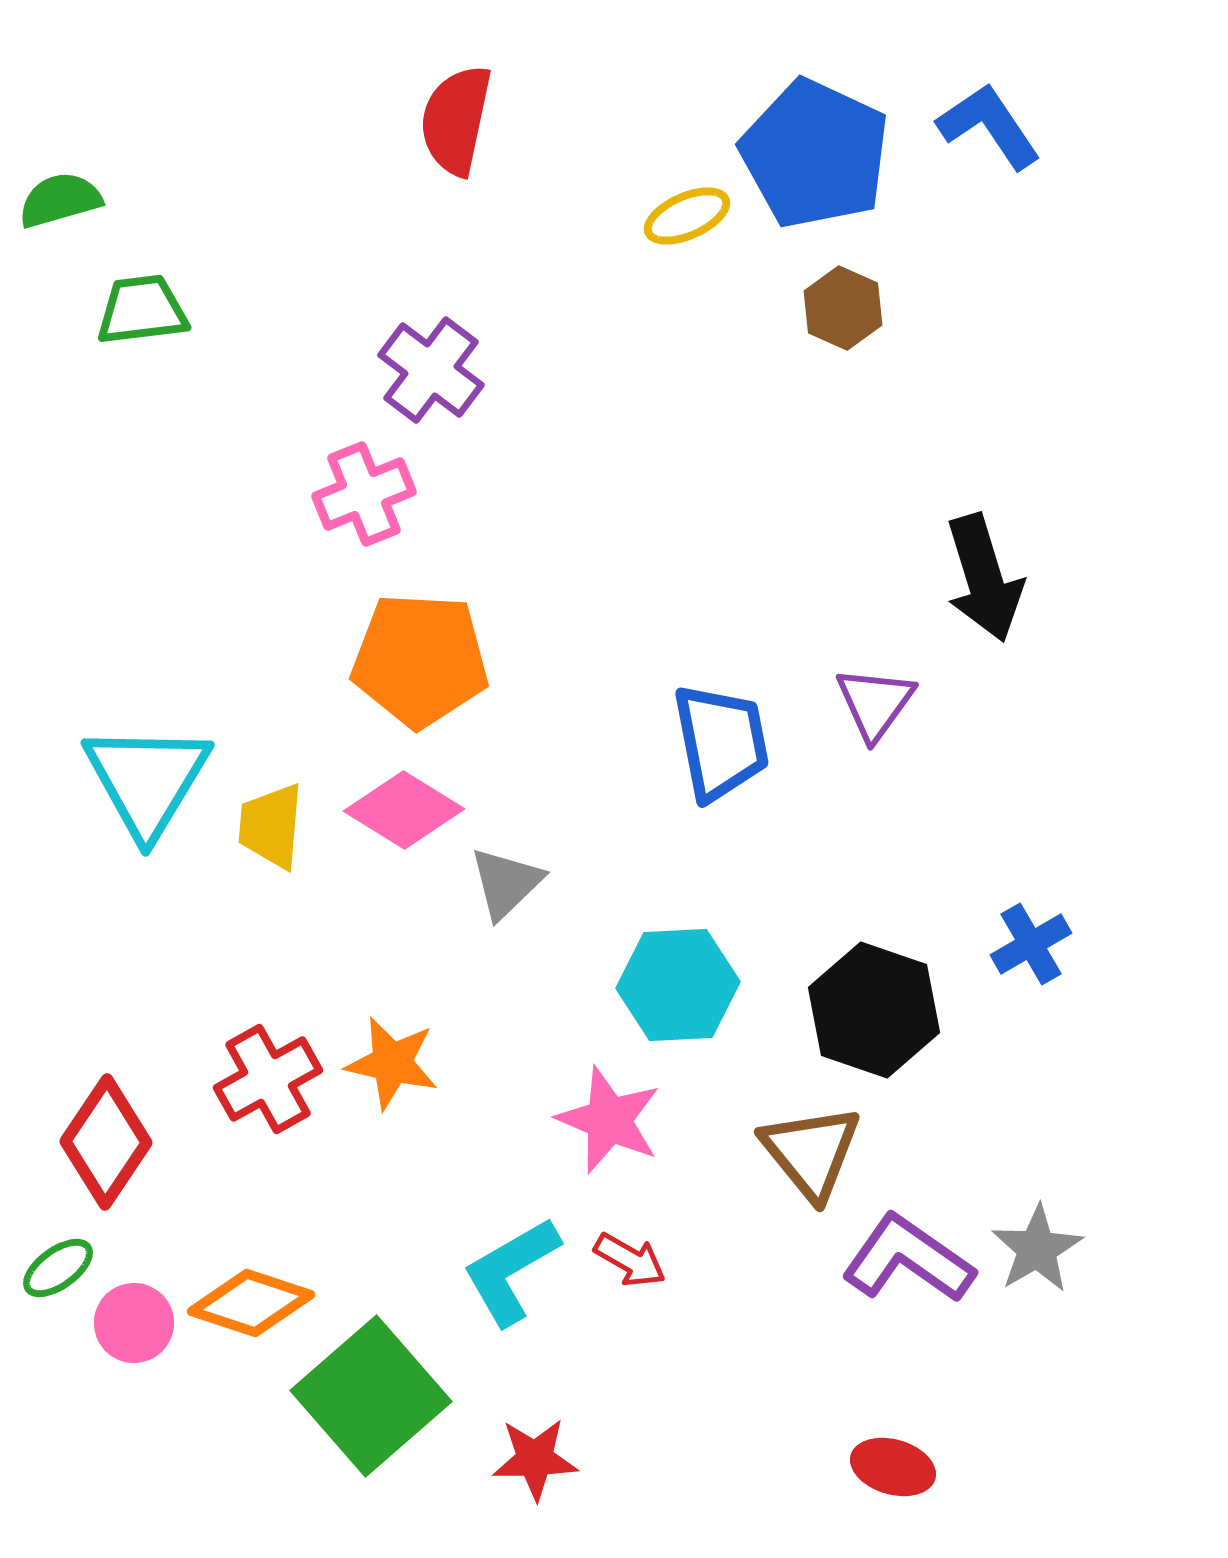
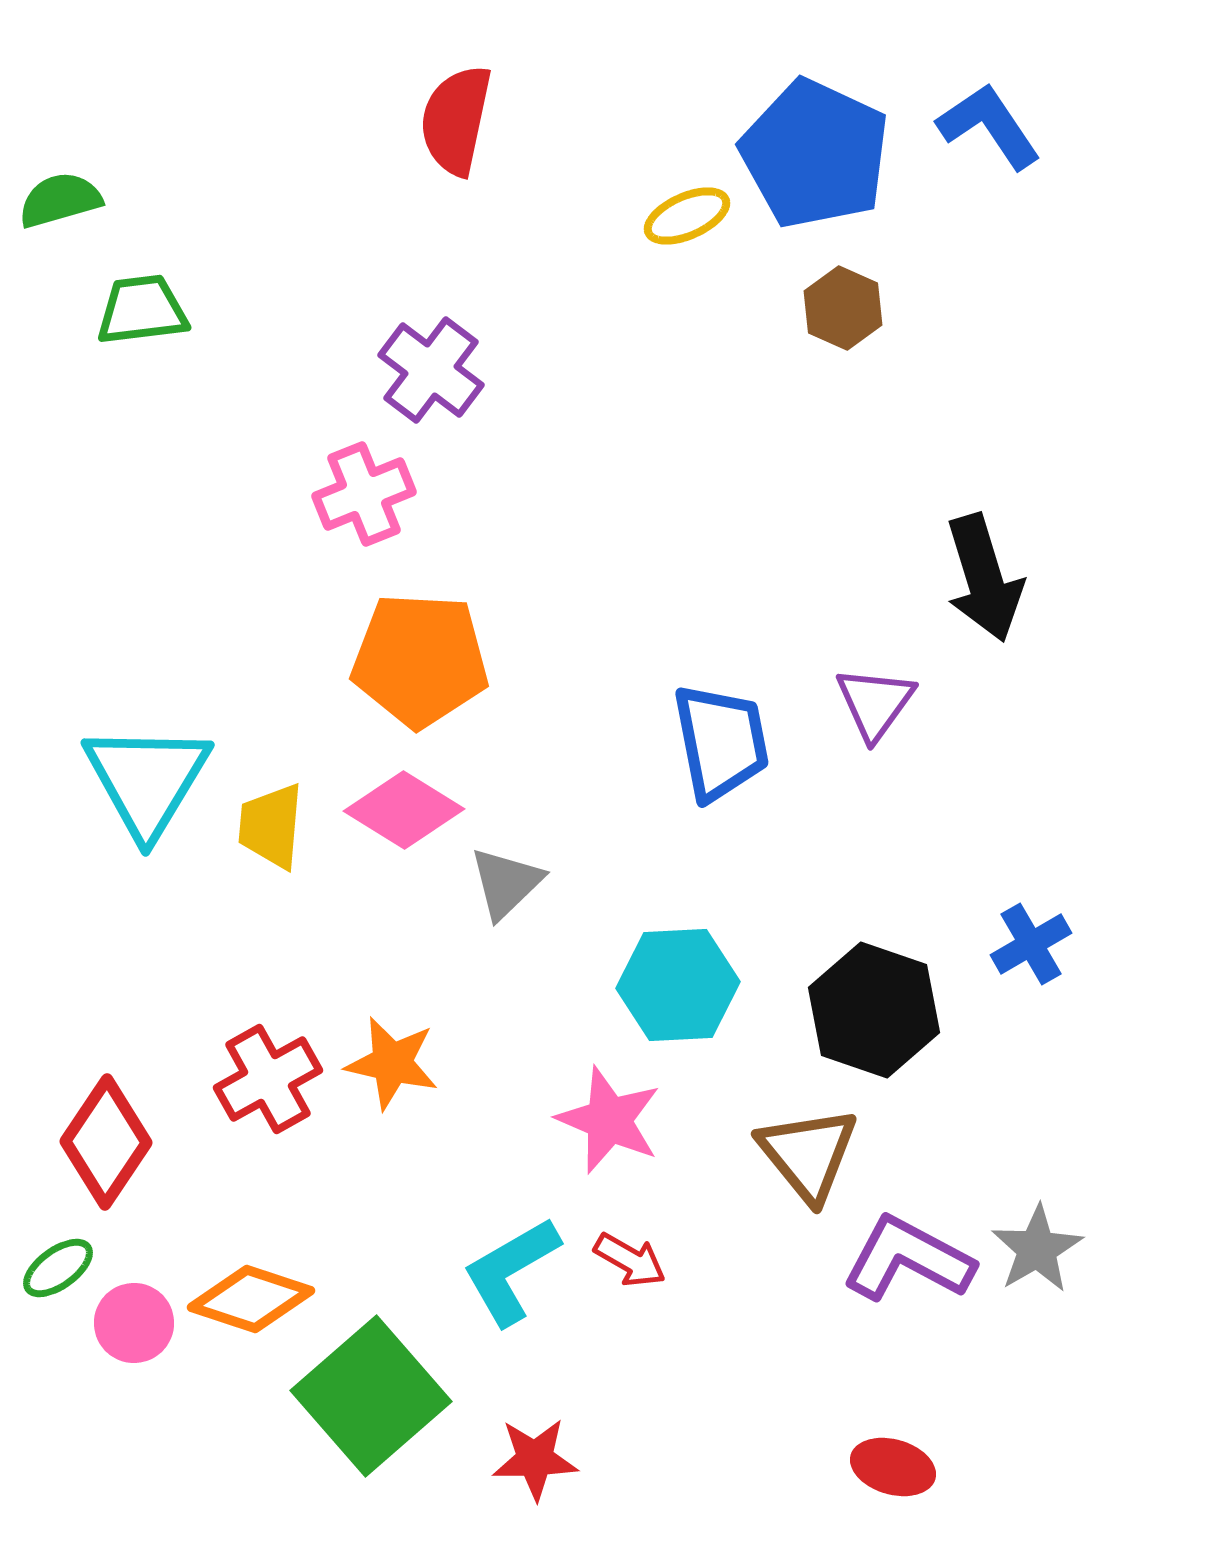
brown triangle: moved 3 px left, 2 px down
purple L-shape: rotated 7 degrees counterclockwise
orange diamond: moved 4 px up
